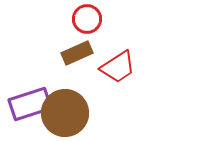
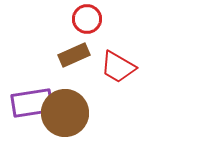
brown rectangle: moved 3 px left, 2 px down
red trapezoid: rotated 63 degrees clockwise
purple rectangle: moved 2 px right, 1 px up; rotated 9 degrees clockwise
